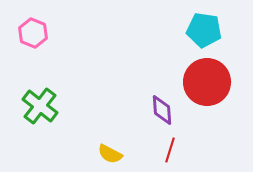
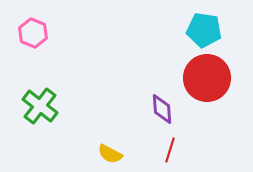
red circle: moved 4 px up
purple diamond: moved 1 px up
